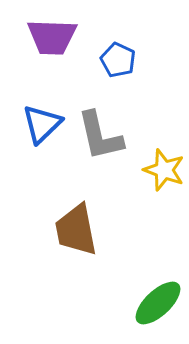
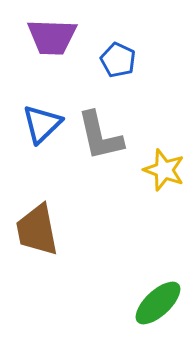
brown trapezoid: moved 39 px left
